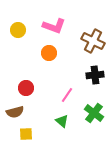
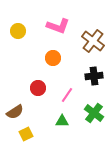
pink L-shape: moved 4 px right
yellow circle: moved 1 px down
brown cross: rotated 10 degrees clockwise
orange circle: moved 4 px right, 5 px down
black cross: moved 1 px left, 1 px down
red circle: moved 12 px right
brown semicircle: rotated 18 degrees counterclockwise
green triangle: rotated 40 degrees counterclockwise
yellow square: rotated 24 degrees counterclockwise
